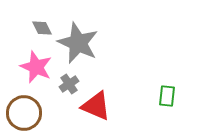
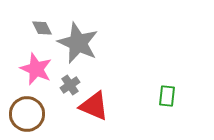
pink star: moved 2 px down
gray cross: moved 1 px right, 1 px down
red triangle: moved 2 px left
brown circle: moved 3 px right, 1 px down
